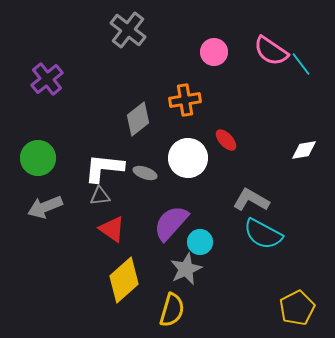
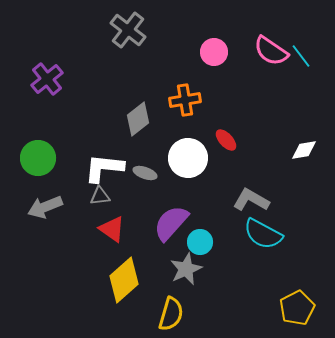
cyan line: moved 8 px up
yellow semicircle: moved 1 px left, 4 px down
